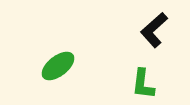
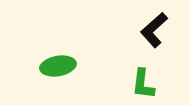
green ellipse: rotated 28 degrees clockwise
